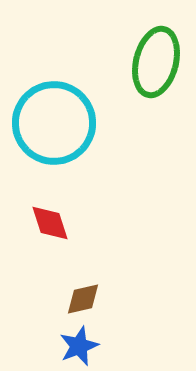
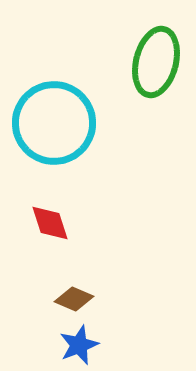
brown diamond: moved 9 px left; rotated 36 degrees clockwise
blue star: moved 1 px up
